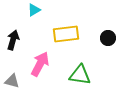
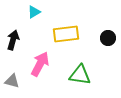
cyan triangle: moved 2 px down
